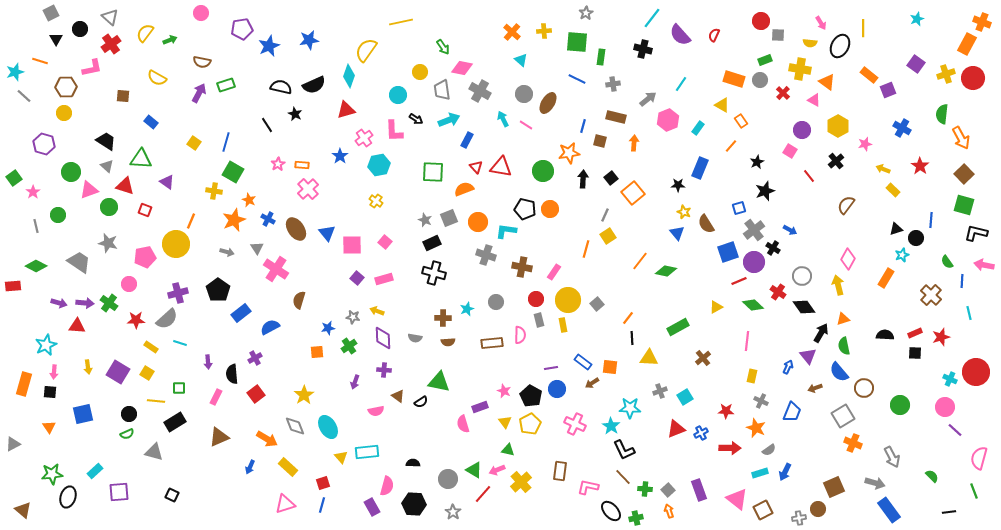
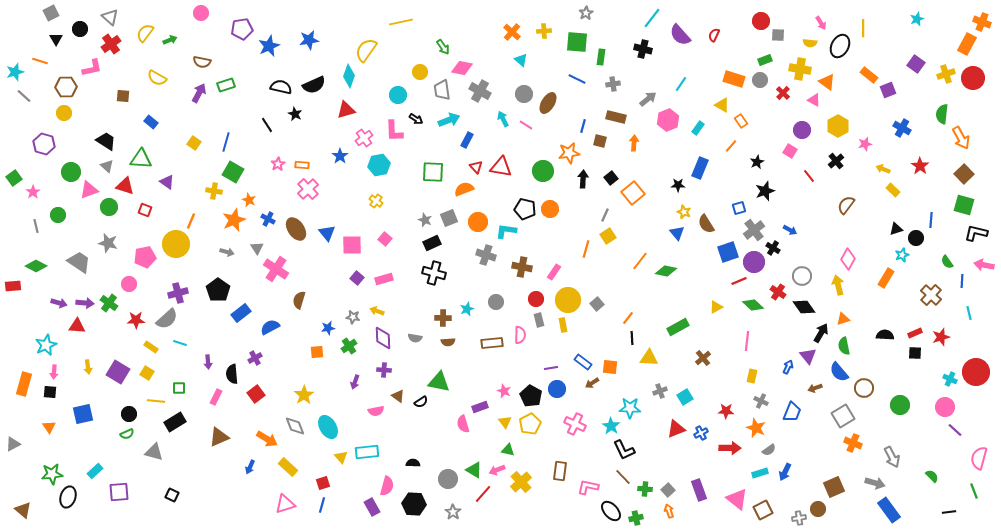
pink square at (385, 242): moved 3 px up
